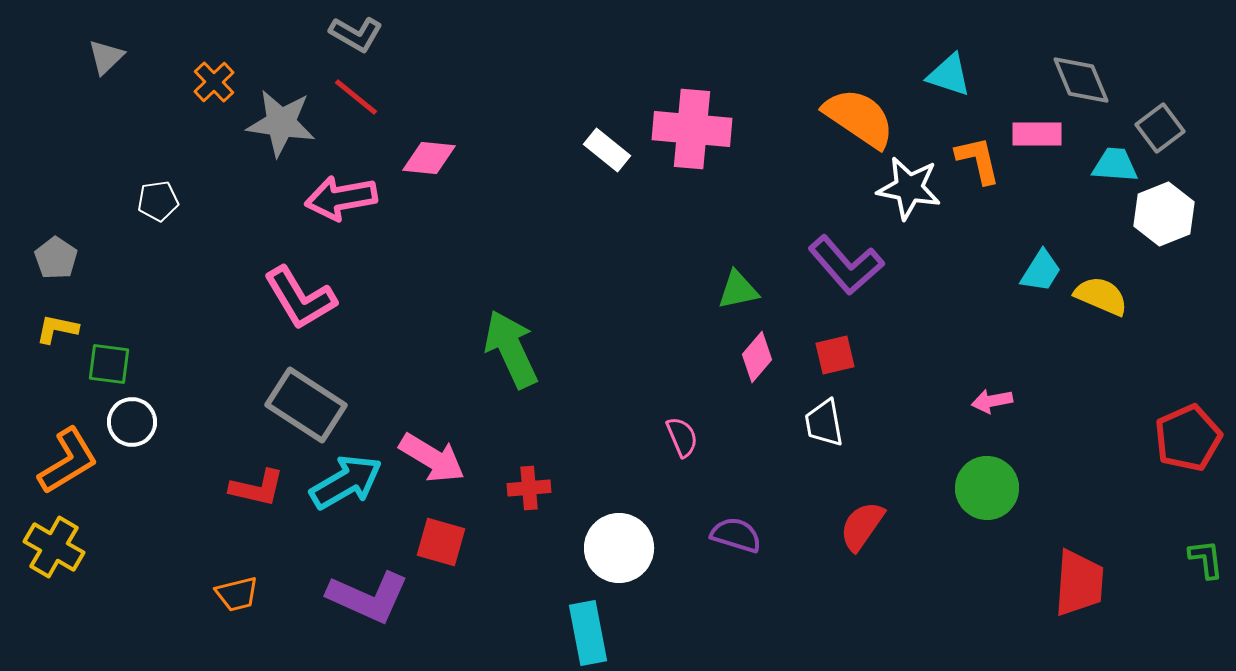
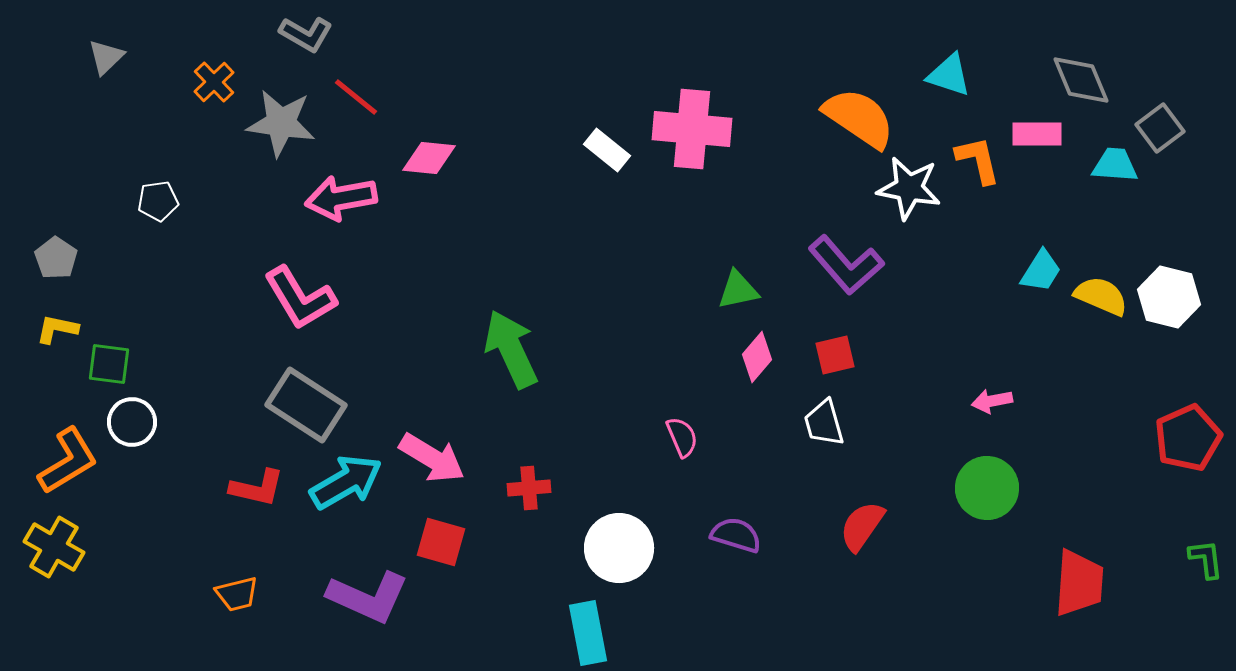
gray L-shape at (356, 34): moved 50 px left
white hexagon at (1164, 214): moved 5 px right, 83 px down; rotated 24 degrees counterclockwise
white trapezoid at (824, 423): rotated 6 degrees counterclockwise
